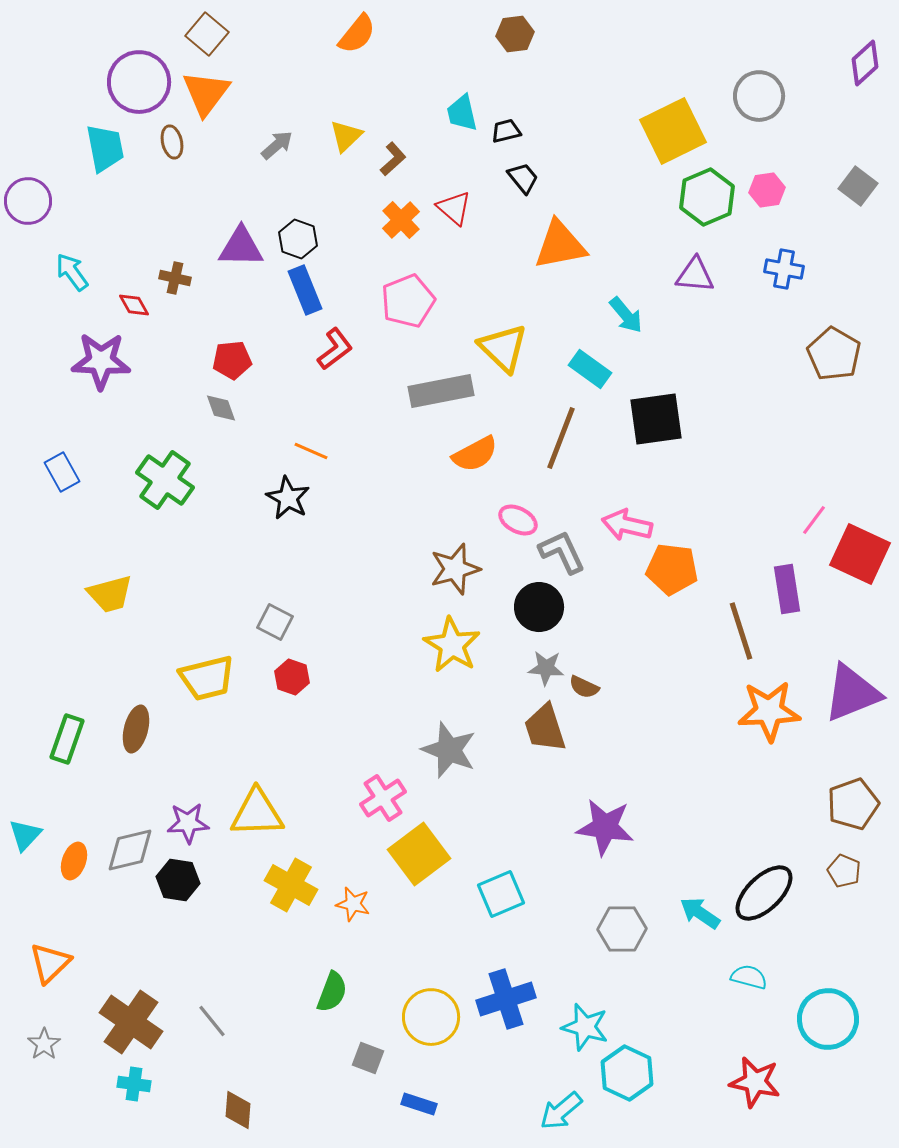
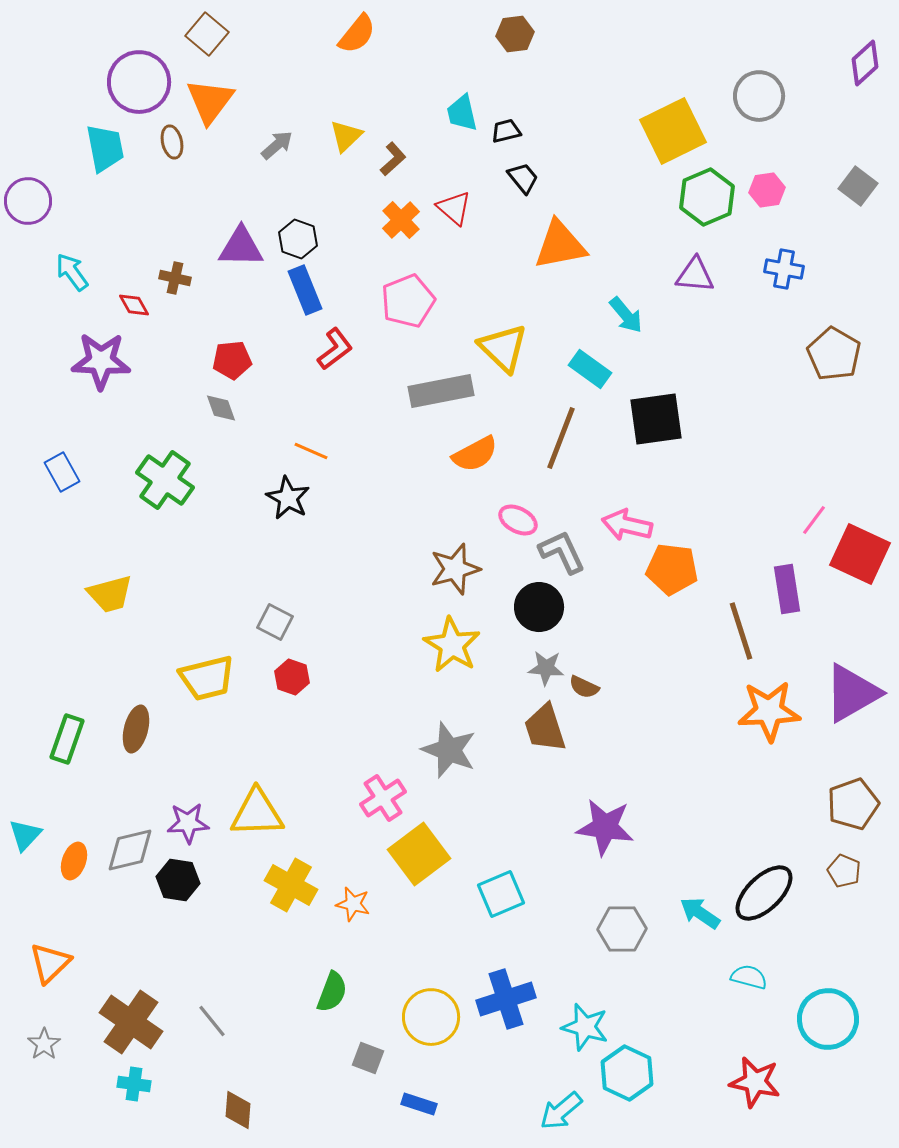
orange triangle at (206, 93): moved 4 px right, 8 px down
purple triangle at (852, 693): rotated 8 degrees counterclockwise
